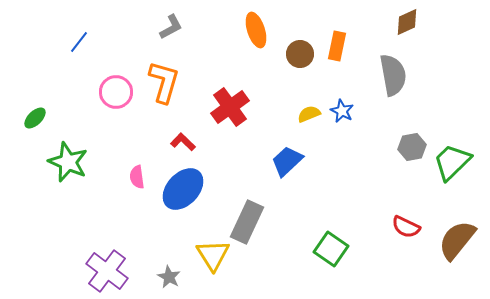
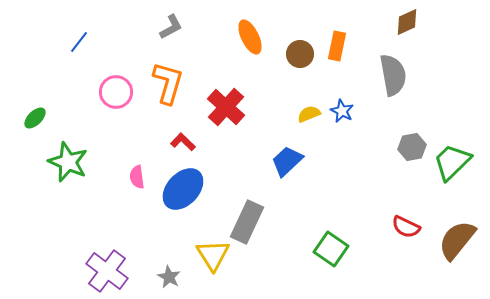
orange ellipse: moved 6 px left, 7 px down; rotated 8 degrees counterclockwise
orange L-shape: moved 4 px right, 1 px down
red cross: moved 4 px left; rotated 12 degrees counterclockwise
